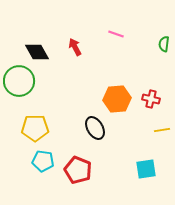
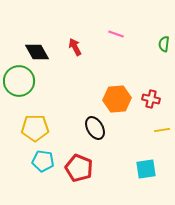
red pentagon: moved 1 px right, 2 px up
